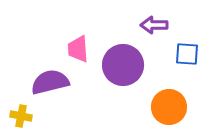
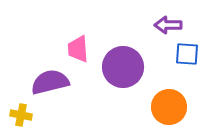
purple arrow: moved 14 px right
purple circle: moved 2 px down
yellow cross: moved 1 px up
